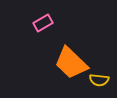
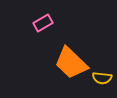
yellow semicircle: moved 3 px right, 2 px up
